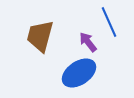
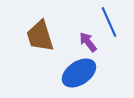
brown trapezoid: rotated 32 degrees counterclockwise
